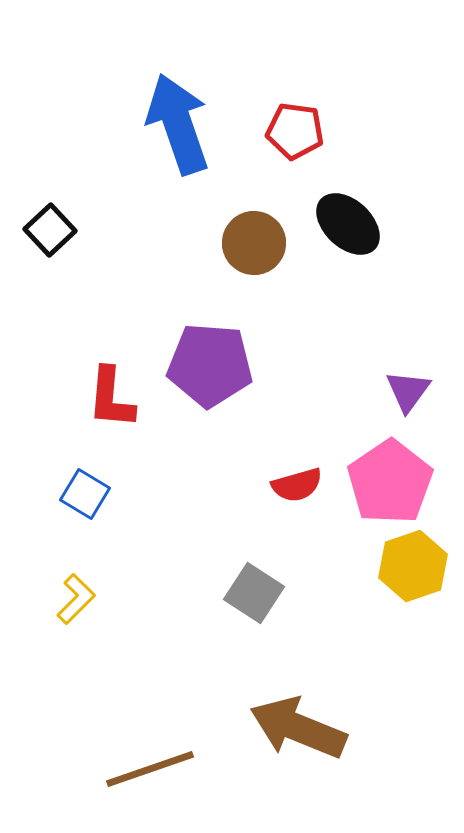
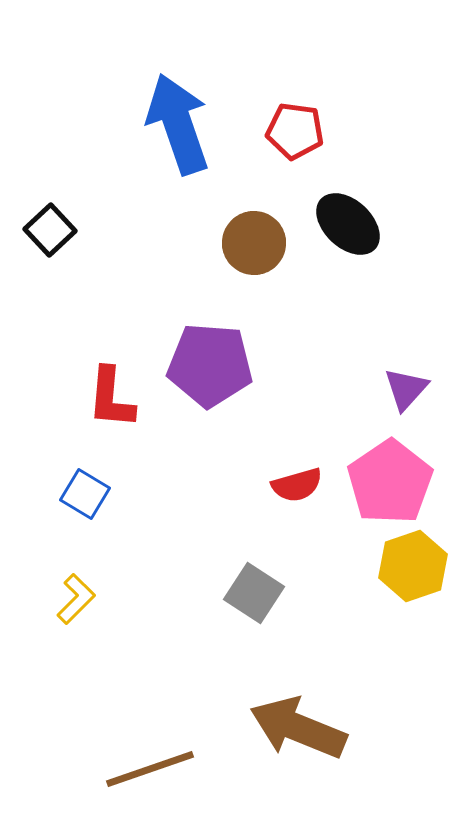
purple triangle: moved 2 px left, 2 px up; rotated 6 degrees clockwise
